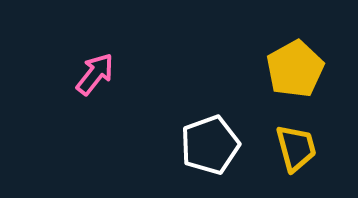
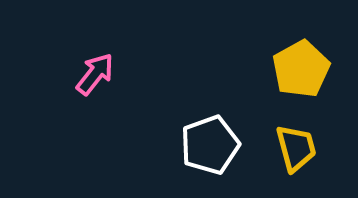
yellow pentagon: moved 6 px right
